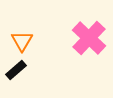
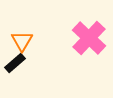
black rectangle: moved 1 px left, 7 px up
